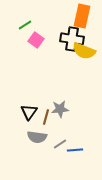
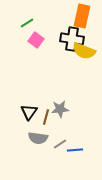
green line: moved 2 px right, 2 px up
gray semicircle: moved 1 px right, 1 px down
